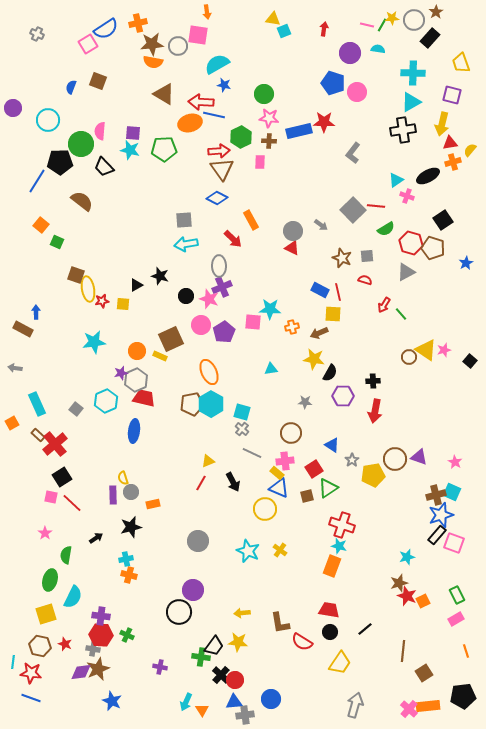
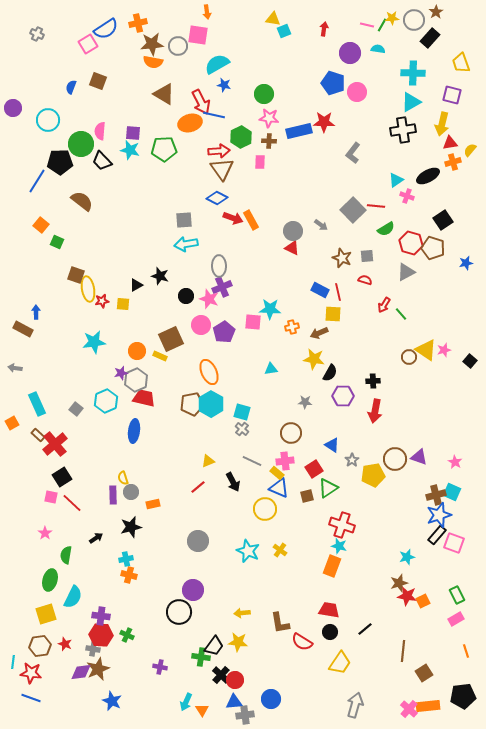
red arrow at (201, 102): rotated 120 degrees counterclockwise
black trapezoid at (104, 167): moved 2 px left, 6 px up
red arrow at (233, 239): moved 21 px up; rotated 24 degrees counterclockwise
blue star at (466, 263): rotated 16 degrees clockwise
gray line at (252, 453): moved 8 px down
red line at (201, 483): moved 3 px left, 4 px down; rotated 21 degrees clockwise
blue star at (441, 515): moved 2 px left
red star at (407, 596): rotated 12 degrees counterclockwise
brown hexagon at (40, 646): rotated 20 degrees counterclockwise
